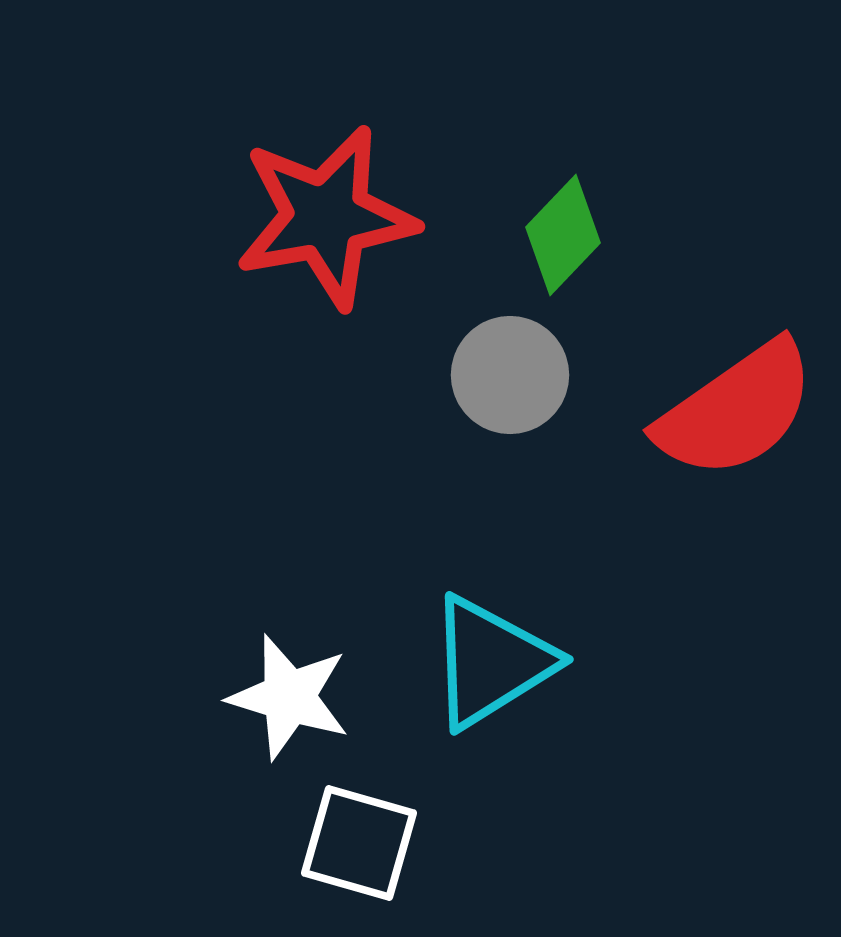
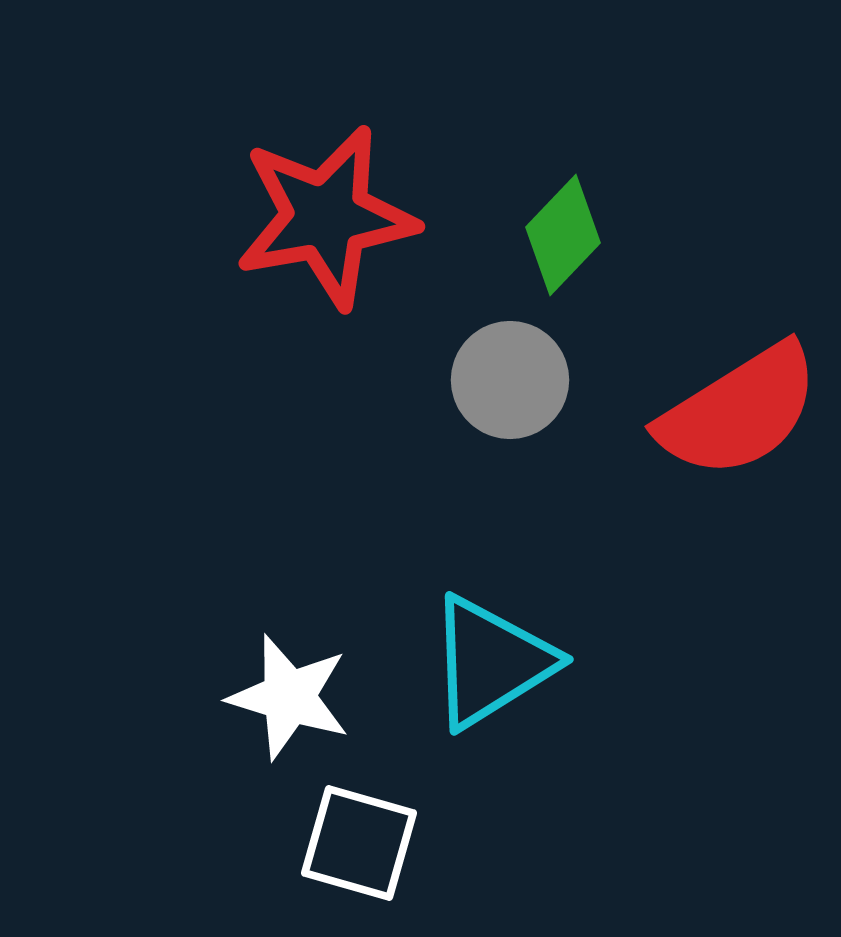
gray circle: moved 5 px down
red semicircle: moved 3 px right, 1 px down; rotated 3 degrees clockwise
